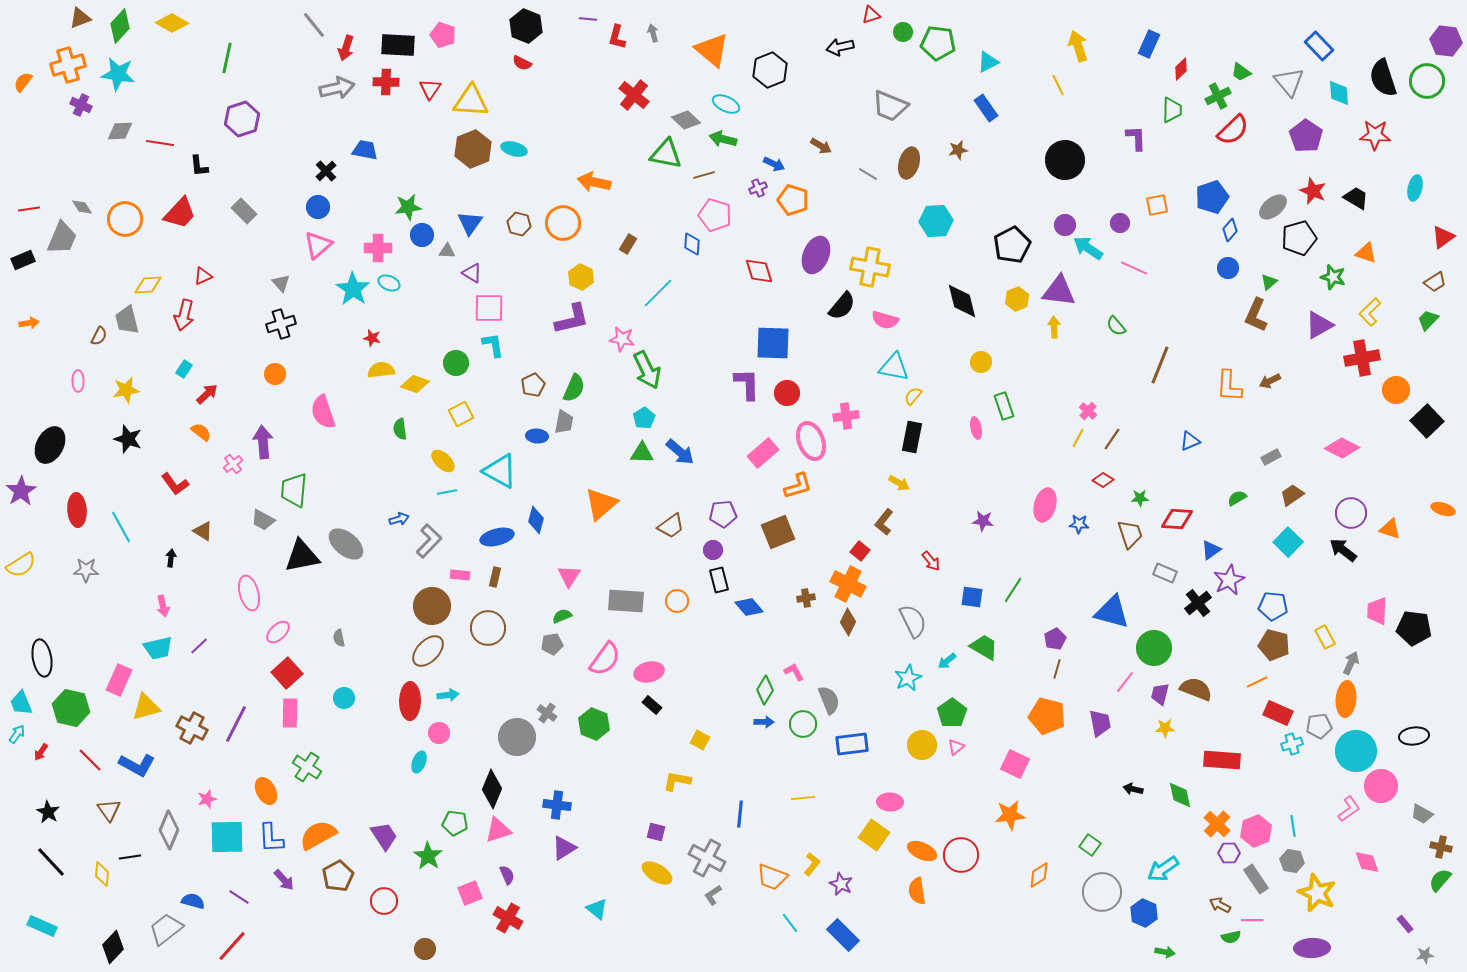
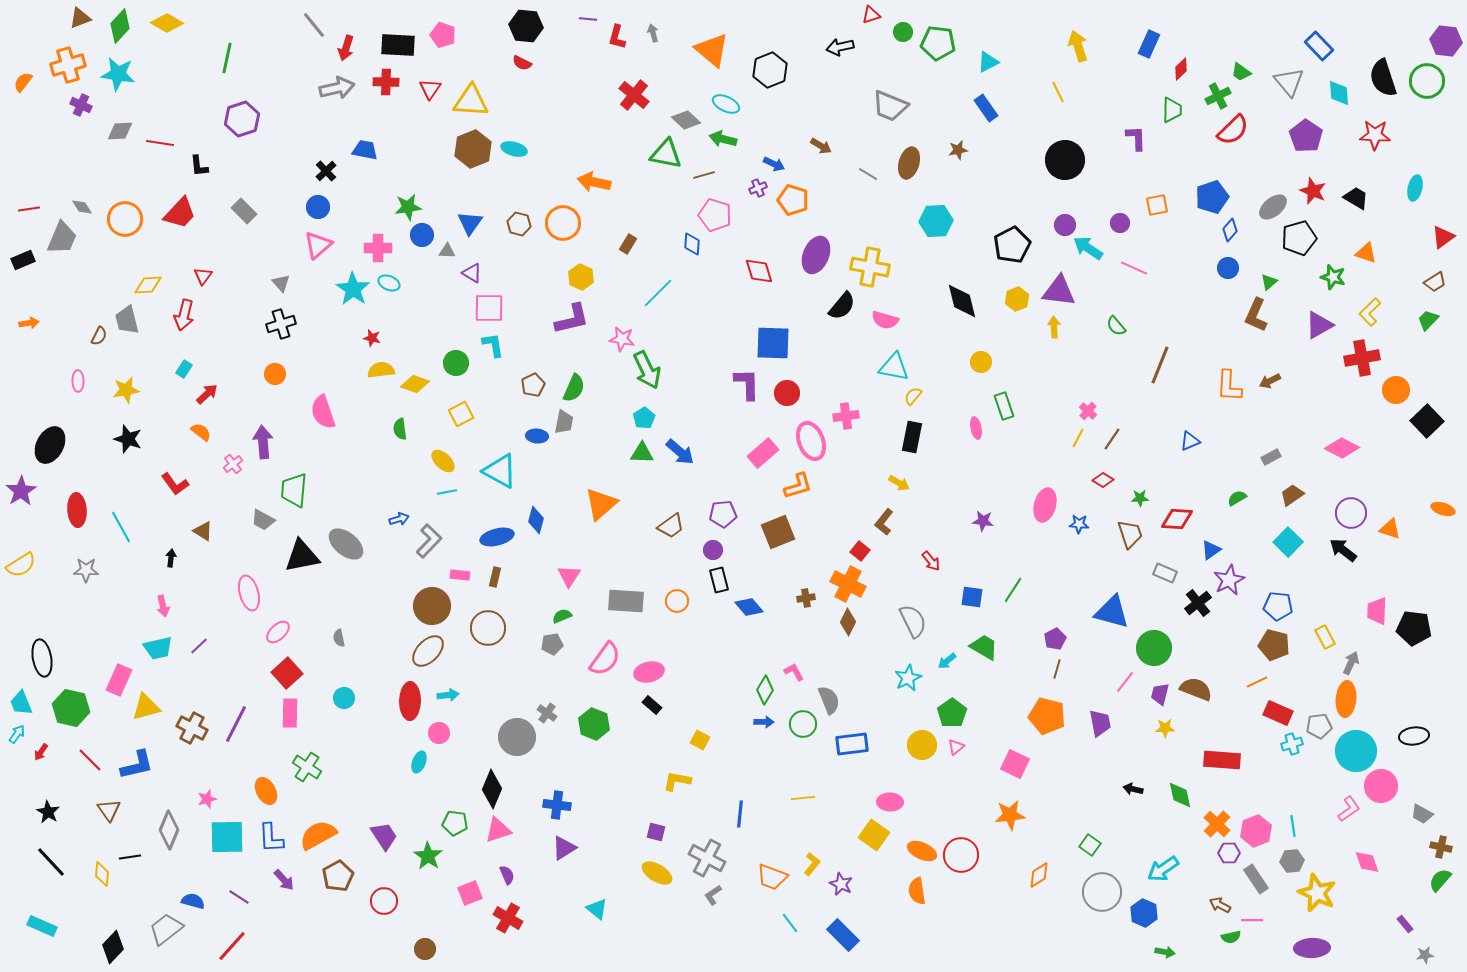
yellow diamond at (172, 23): moved 5 px left
black hexagon at (526, 26): rotated 16 degrees counterclockwise
yellow line at (1058, 85): moved 7 px down
red triangle at (203, 276): rotated 30 degrees counterclockwise
blue pentagon at (1273, 606): moved 5 px right
blue L-shape at (137, 765): rotated 42 degrees counterclockwise
gray hexagon at (1292, 861): rotated 15 degrees counterclockwise
